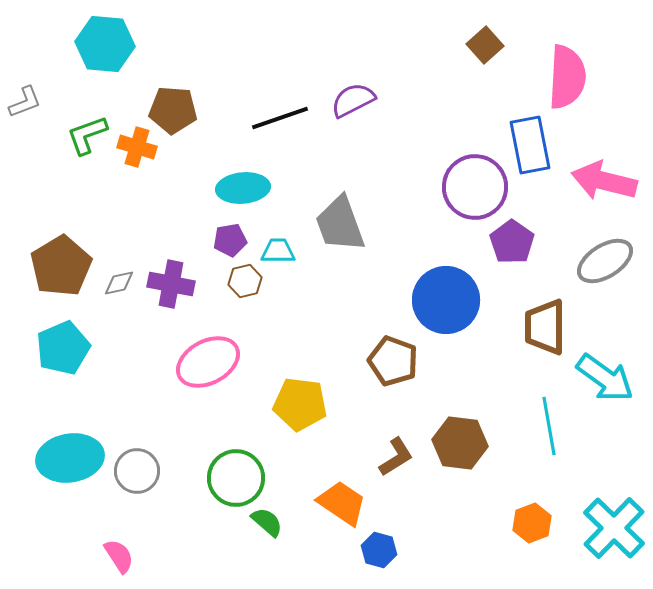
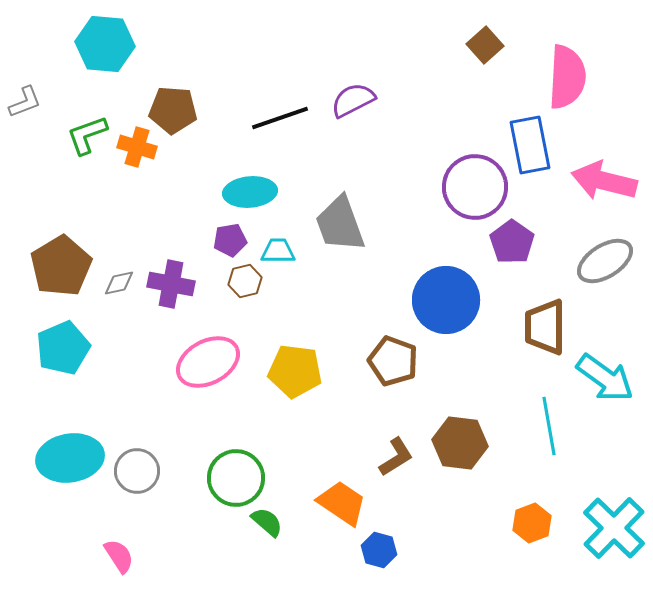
cyan ellipse at (243, 188): moved 7 px right, 4 px down
yellow pentagon at (300, 404): moved 5 px left, 33 px up
